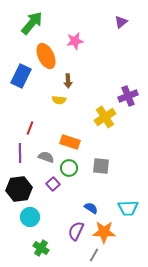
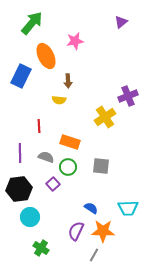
red line: moved 9 px right, 2 px up; rotated 24 degrees counterclockwise
green circle: moved 1 px left, 1 px up
orange star: moved 1 px left, 1 px up
